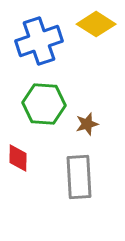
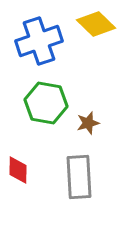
yellow diamond: rotated 12 degrees clockwise
green hexagon: moved 2 px right, 1 px up; rotated 6 degrees clockwise
brown star: moved 1 px right, 1 px up
red diamond: moved 12 px down
